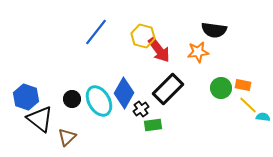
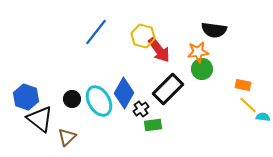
green circle: moved 19 px left, 19 px up
